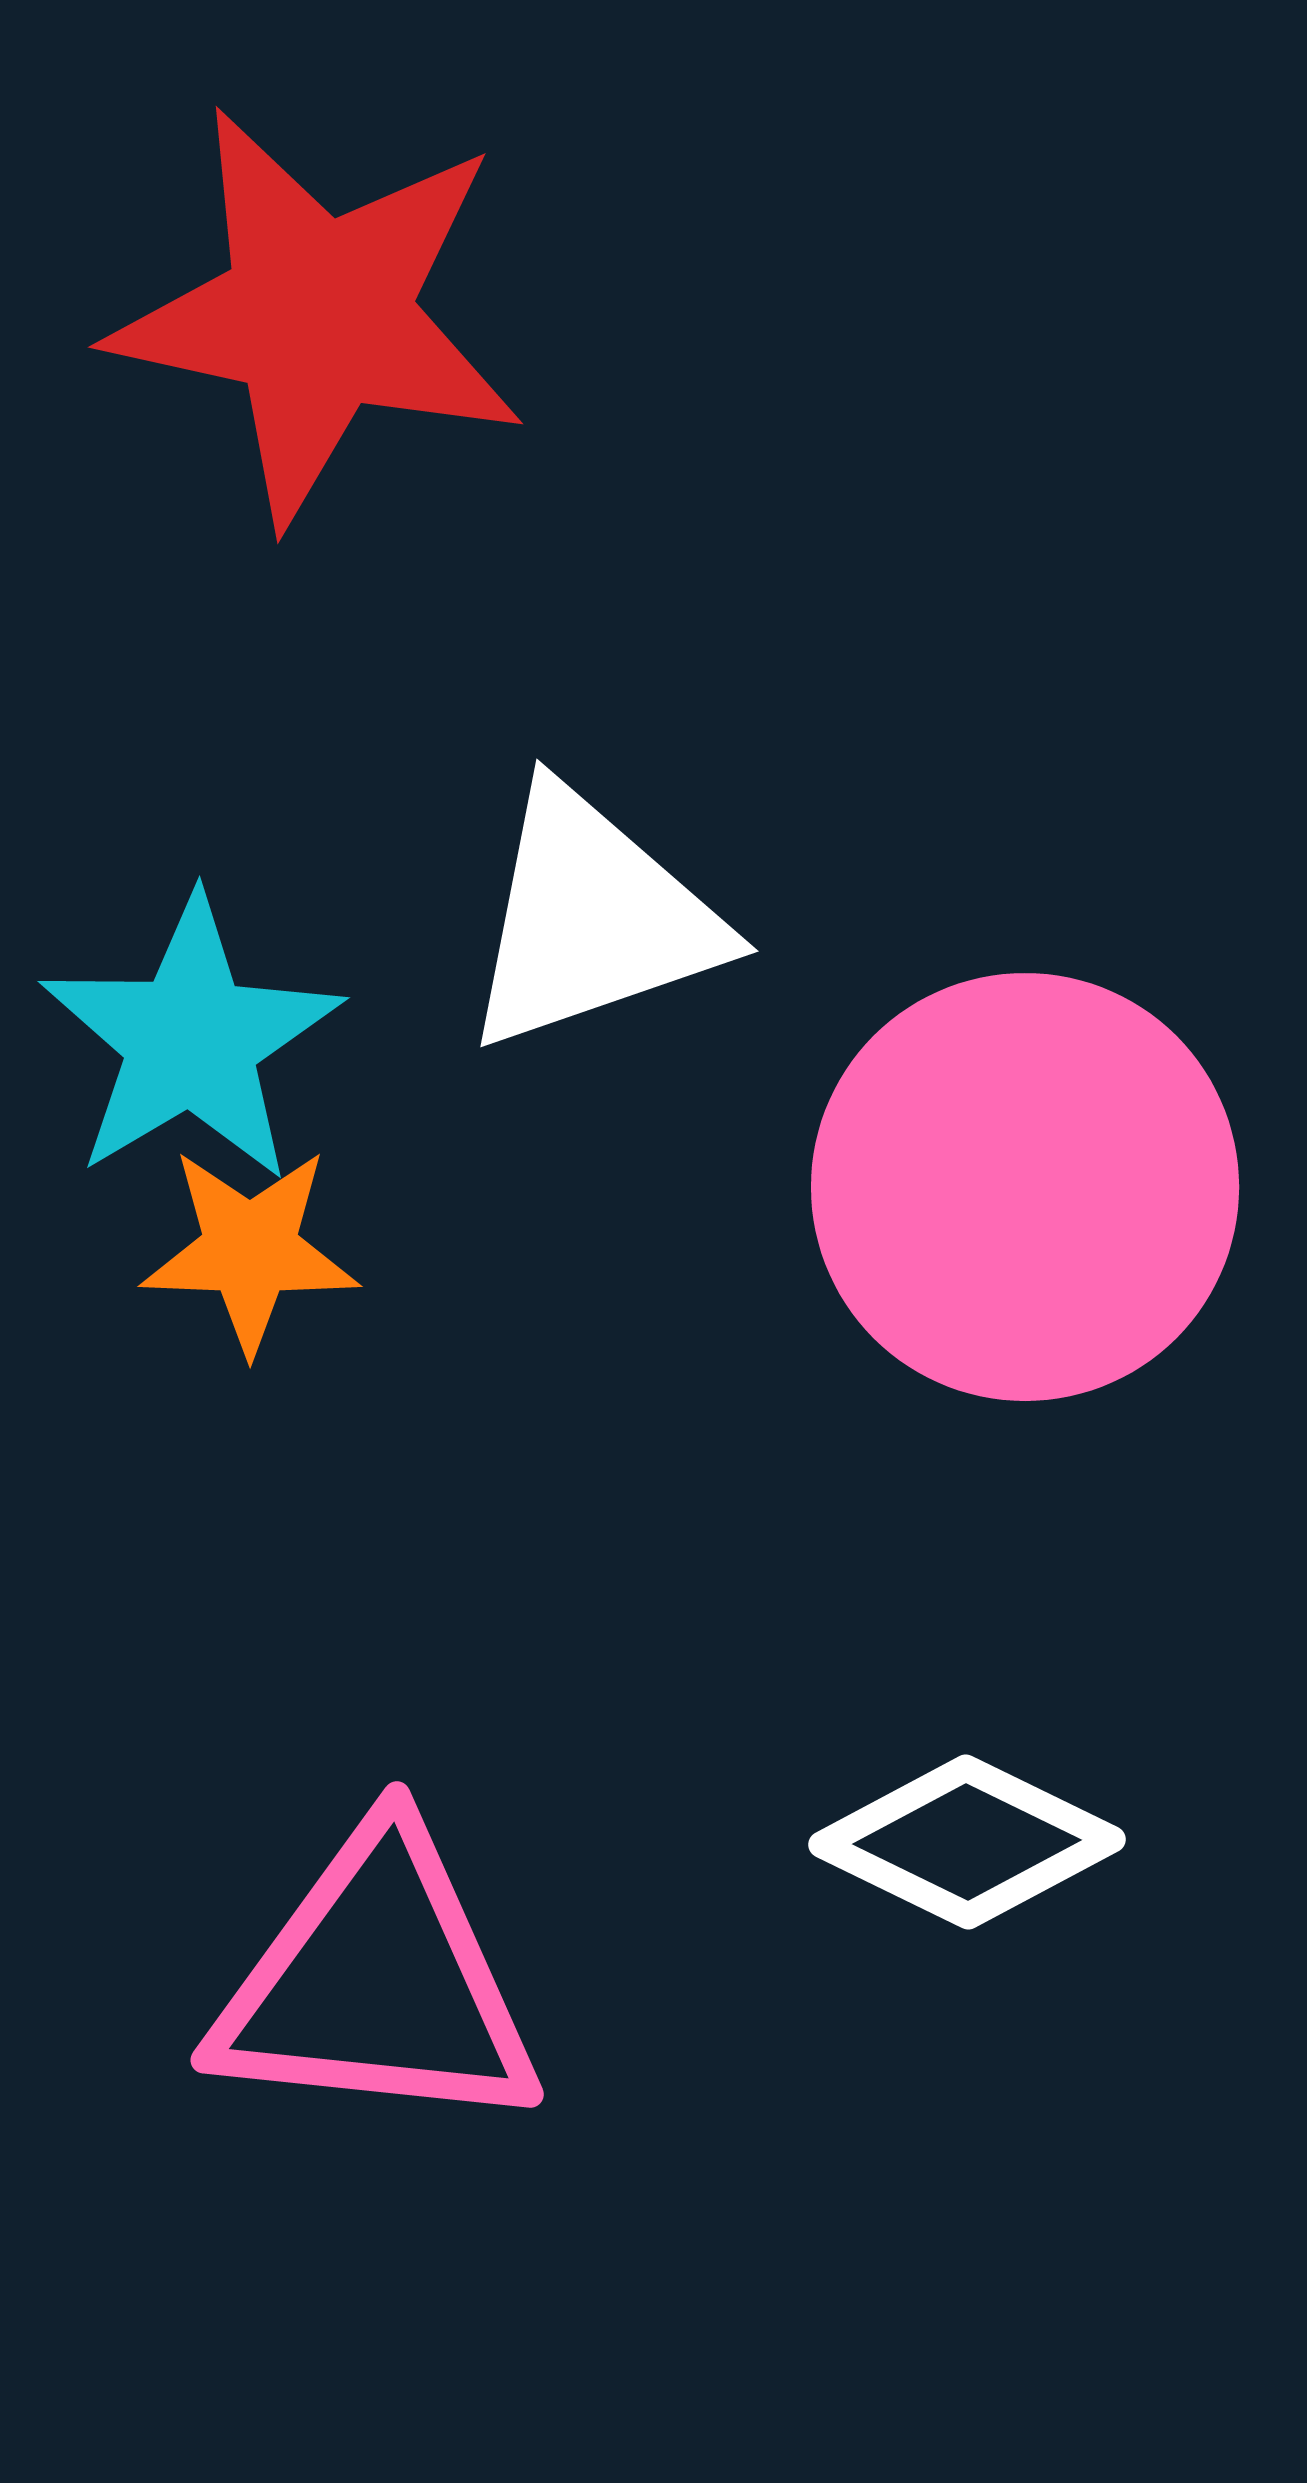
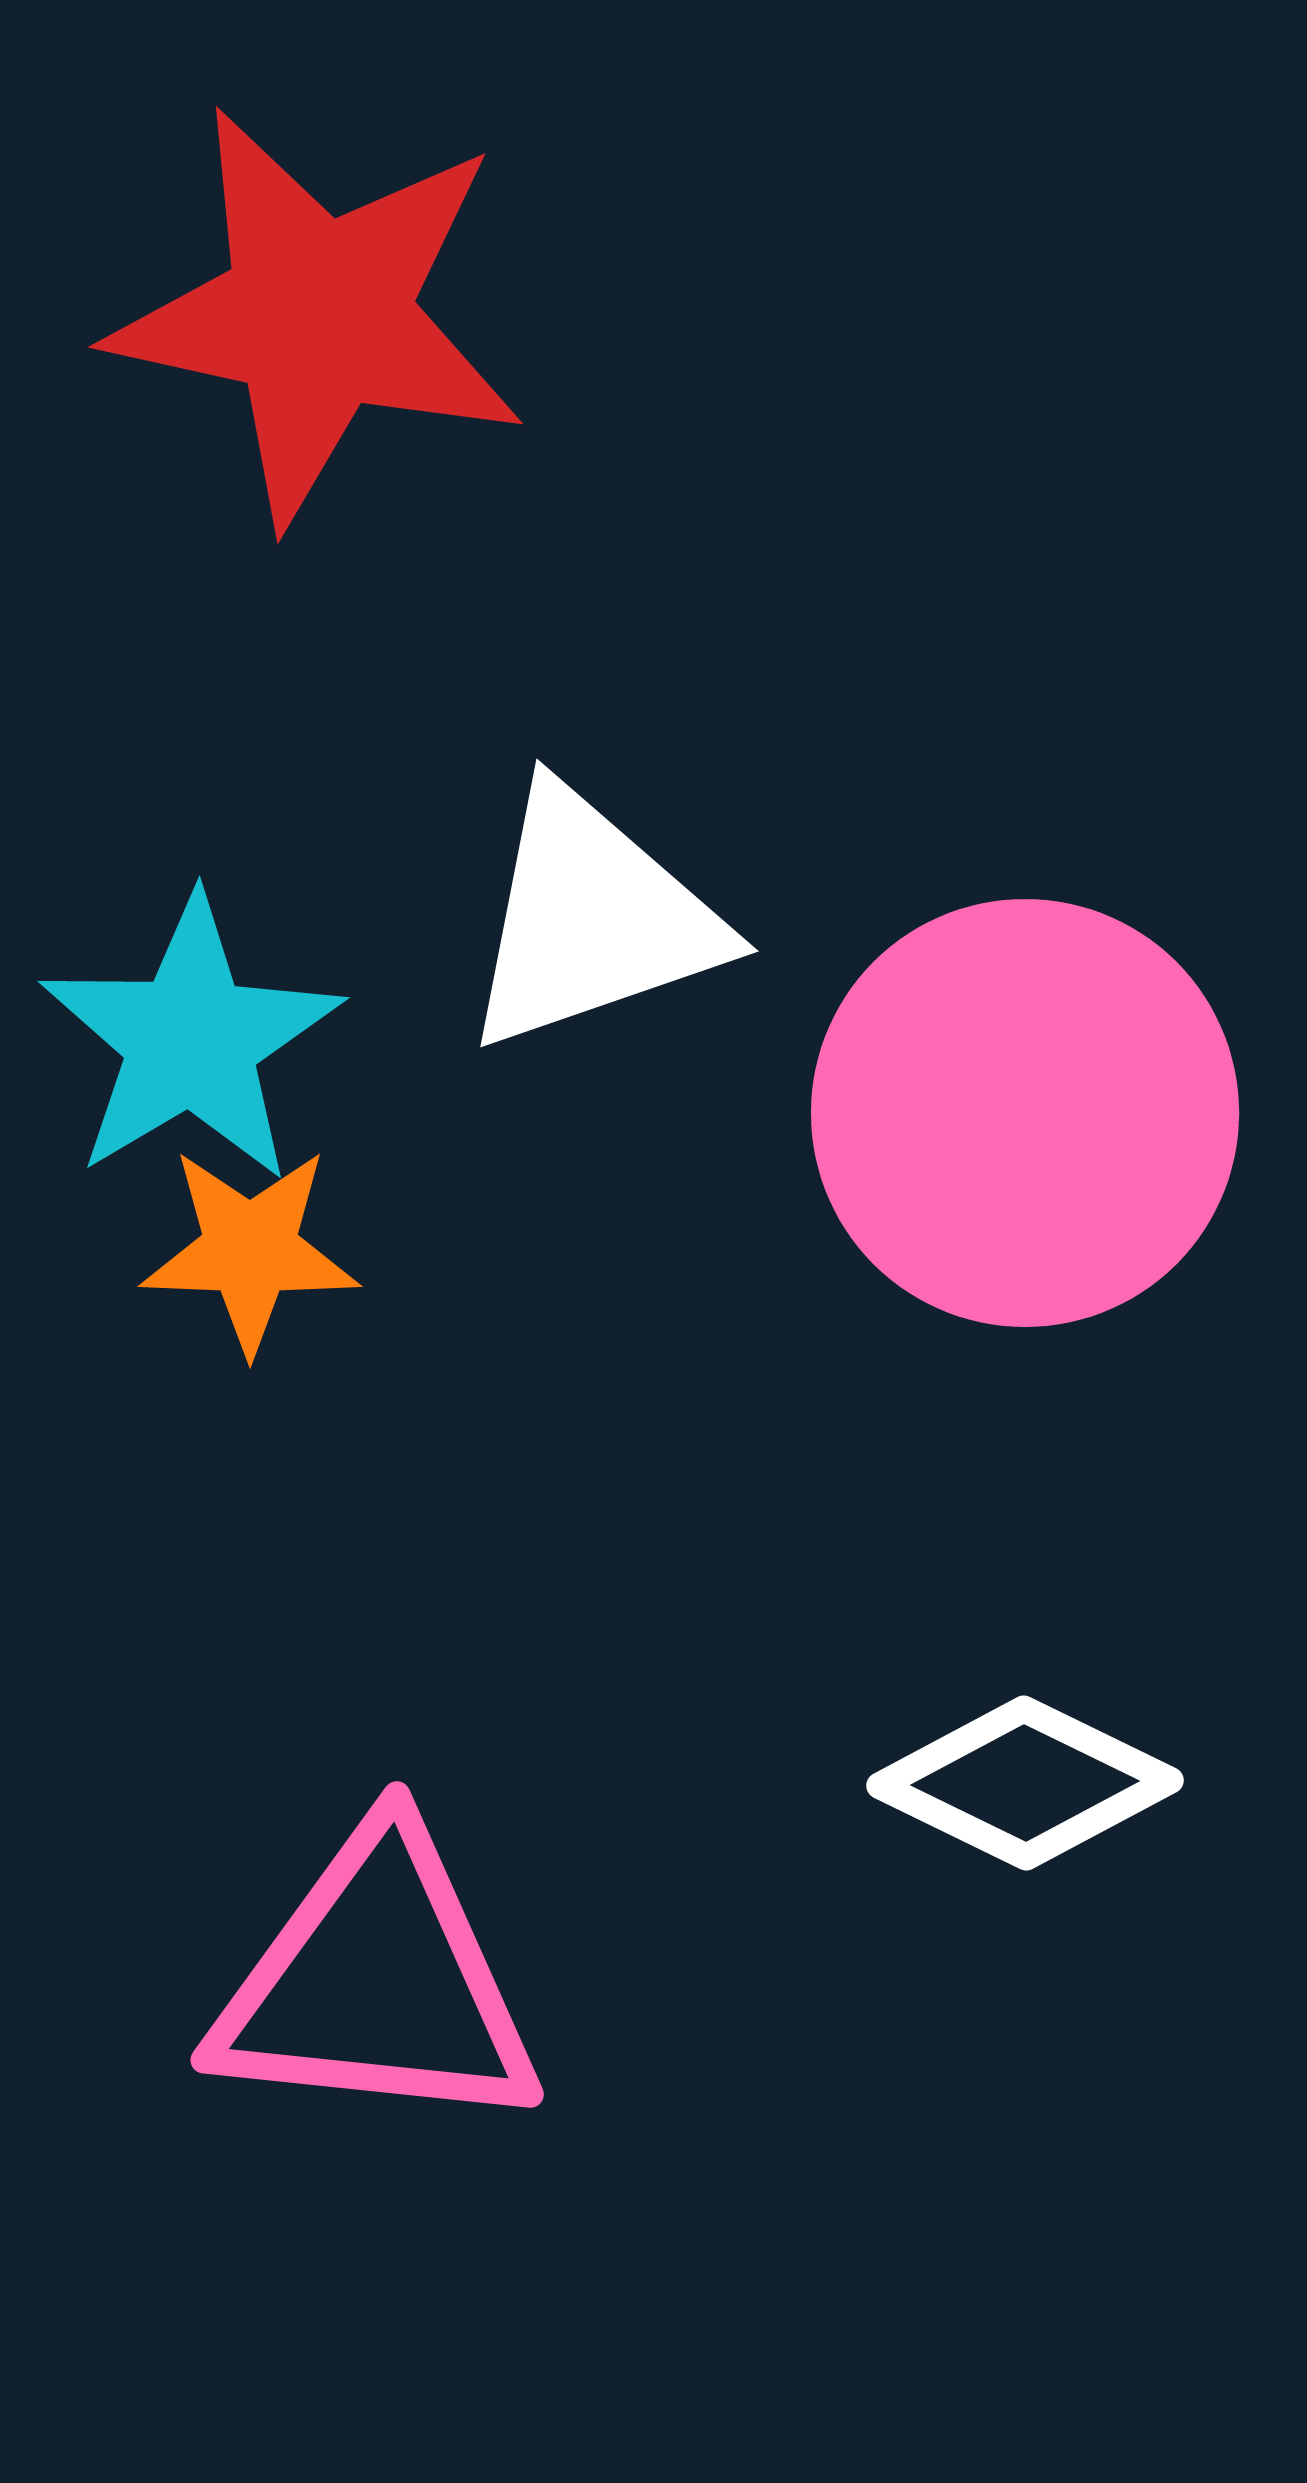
pink circle: moved 74 px up
white diamond: moved 58 px right, 59 px up
